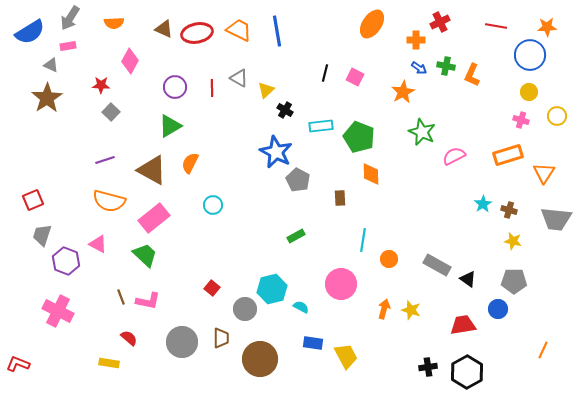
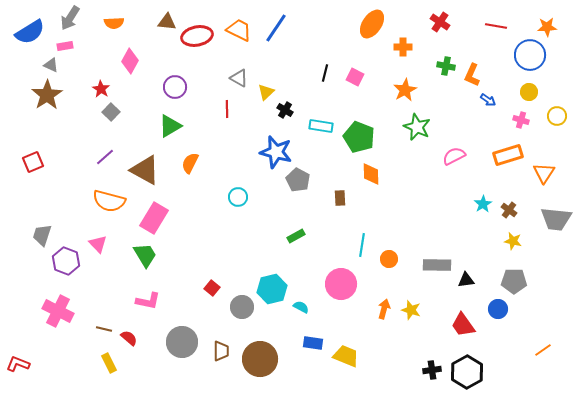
red cross at (440, 22): rotated 30 degrees counterclockwise
brown triangle at (164, 29): moved 3 px right, 7 px up; rotated 18 degrees counterclockwise
blue line at (277, 31): moved 1 px left, 3 px up; rotated 44 degrees clockwise
red ellipse at (197, 33): moved 3 px down
orange cross at (416, 40): moved 13 px left, 7 px down
pink rectangle at (68, 46): moved 3 px left
blue arrow at (419, 68): moved 69 px right, 32 px down
red star at (101, 85): moved 4 px down; rotated 30 degrees clockwise
red line at (212, 88): moved 15 px right, 21 px down
yellow triangle at (266, 90): moved 2 px down
orange star at (403, 92): moved 2 px right, 2 px up
brown star at (47, 98): moved 3 px up
cyan rectangle at (321, 126): rotated 15 degrees clockwise
green star at (422, 132): moved 5 px left, 5 px up
blue star at (276, 152): rotated 12 degrees counterclockwise
purple line at (105, 160): moved 3 px up; rotated 24 degrees counterclockwise
brown triangle at (152, 170): moved 7 px left
red square at (33, 200): moved 38 px up
cyan circle at (213, 205): moved 25 px right, 8 px up
brown cross at (509, 210): rotated 21 degrees clockwise
pink rectangle at (154, 218): rotated 20 degrees counterclockwise
cyan line at (363, 240): moved 1 px left, 5 px down
pink triangle at (98, 244): rotated 18 degrees clockwise
green trapezoid at (145, 255): rotated 16 degrees clockwise
gray rectangle at (437, 265): rotated 28 degrees counterclockwise
black triangle at (468, 279): moved 2 px left, 1 px down; rotated 42 degrees counterclockwise
brown line at (121, 297): moved 17 px left, 32 px down; rotated 56 degrees counterclockwise
gray circle at (245, 309): moved 3 px left, 2 px up
red trapezoid at (463, 325): rotated 116 degrees counterclockwise
brown trapezoid at (221, 338): moved 13 px down
orange line at (543, 350): rotated 30 degrees clockwise
yellow trapezoid at (346, 356): rotated 40 degrees counterclockwise
yellow rectangle at (109, 363): rotated 54 degrees clockwise
black cross at (428, 367): moved 4 px right, 3 px down
